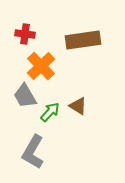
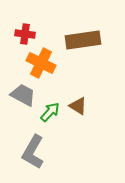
orange cross: moved 3 px up; rotated 20 degrees counterclockwise
gray trapezoid: moved 2 px left, 1 px up; rotated 148 degrees clockwise
